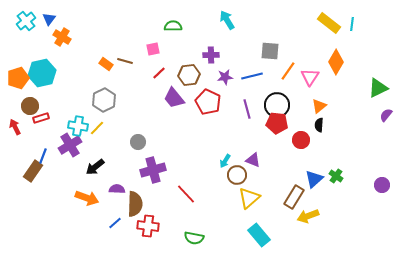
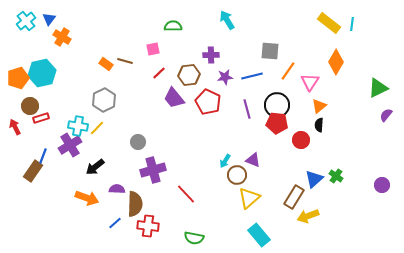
pink triangle at (310, 77): moved 5 px down
